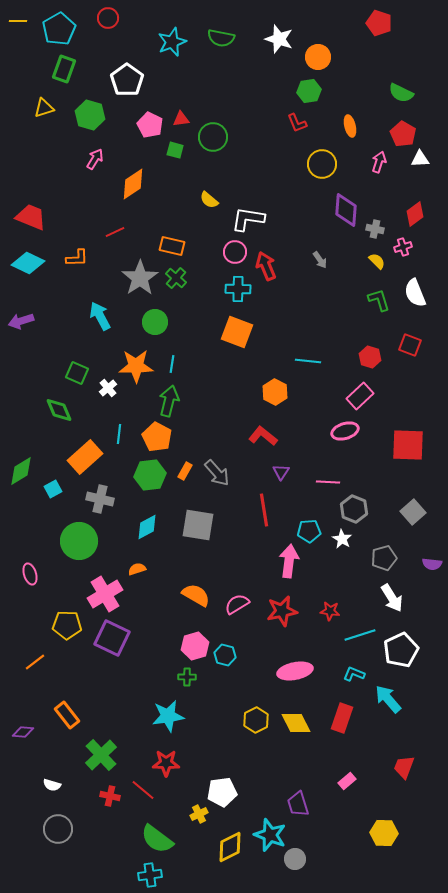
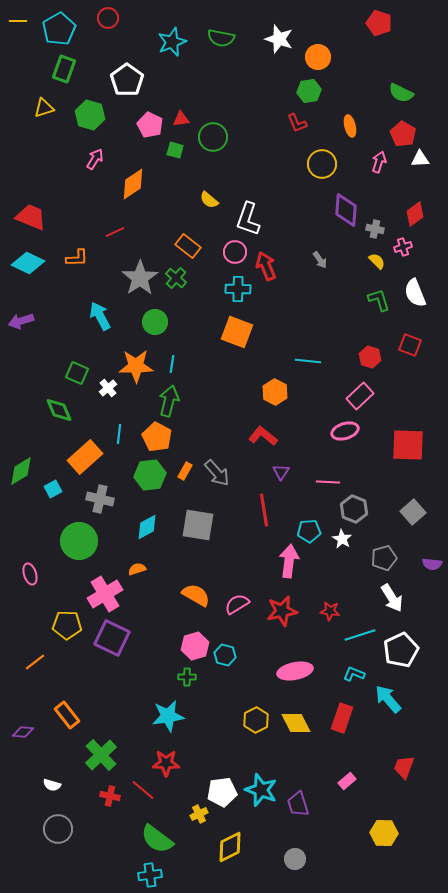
white L-shape at (248, 219): rotated 80 degrees counterclockwise
orange rectangle at (172, 246): moved 16 px right; rotated 25 degrees clockwise
cyan star at (270, 835): moved 9 px left, 45 px up
